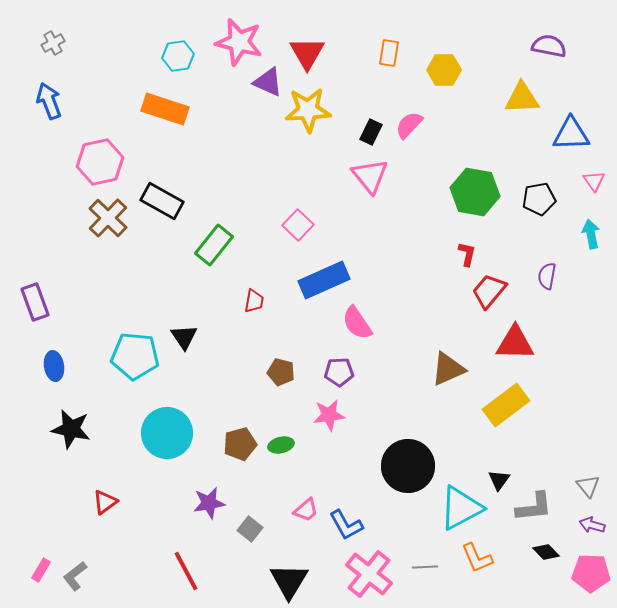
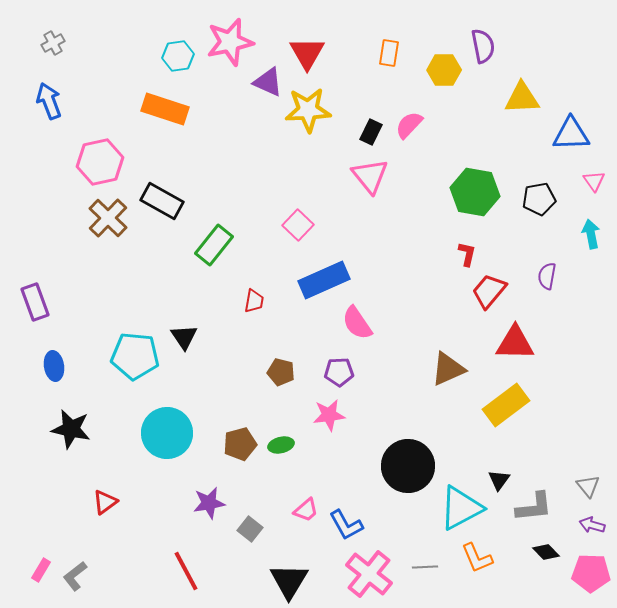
pink star at (239, 42): moved 9 px left; rotated 27 degrees counterclockwise
purple semicircle at (549, 46): moved 66 px left; rotated 68 degrees clockwise
